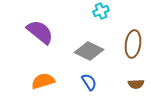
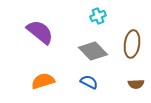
cyan cross: moved 3 px left, 5 px down
brown ellipse: moved 1 px left
gray diamond: moved 4 px right; rotated 20 degrees clockwise
blue semicircle: rotated 30 degrees counterclockwise
